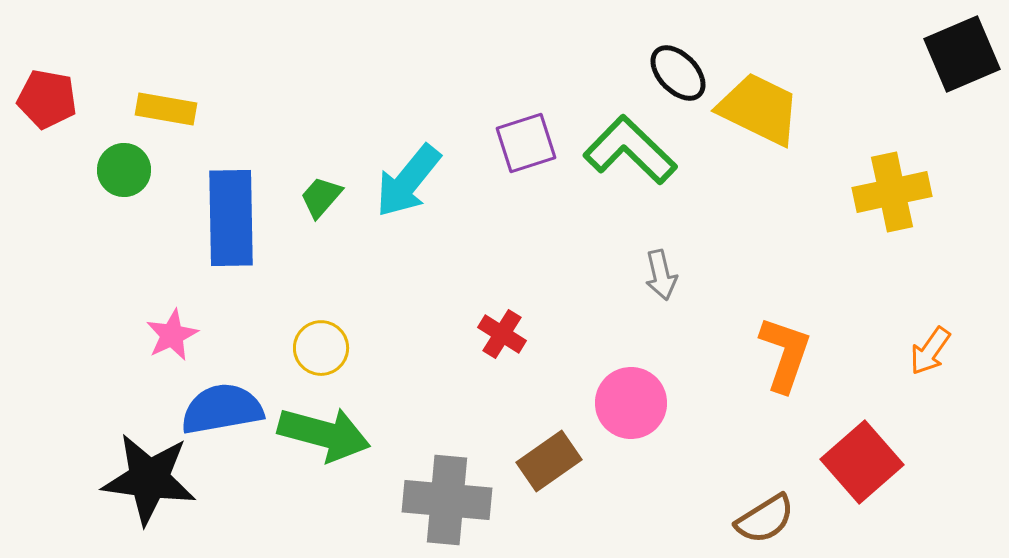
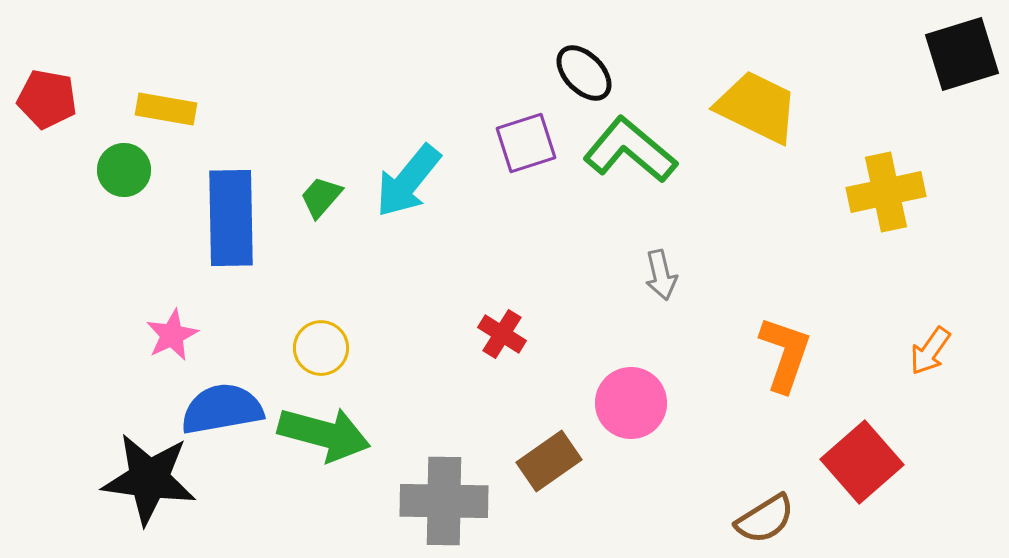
black square: rotated 6 degrees clockwise
black ellipse: moved 94 px left
yellow trapezoid: moved 2 px left, 2 px up
green L-shape: rotated 4 degrees counterclockwise
yellow cross: moved 6 px left
gray cross: moved 3 px left, 1 px down; rotated 4 degrees counterclockwise
